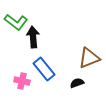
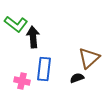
green L-shape: moved 2 px down
brown triangle: rotated 20 degrees counterclockwise
blue rectangle: rotated 45 degrees clockwise
black semicircle: moved 5 px up
